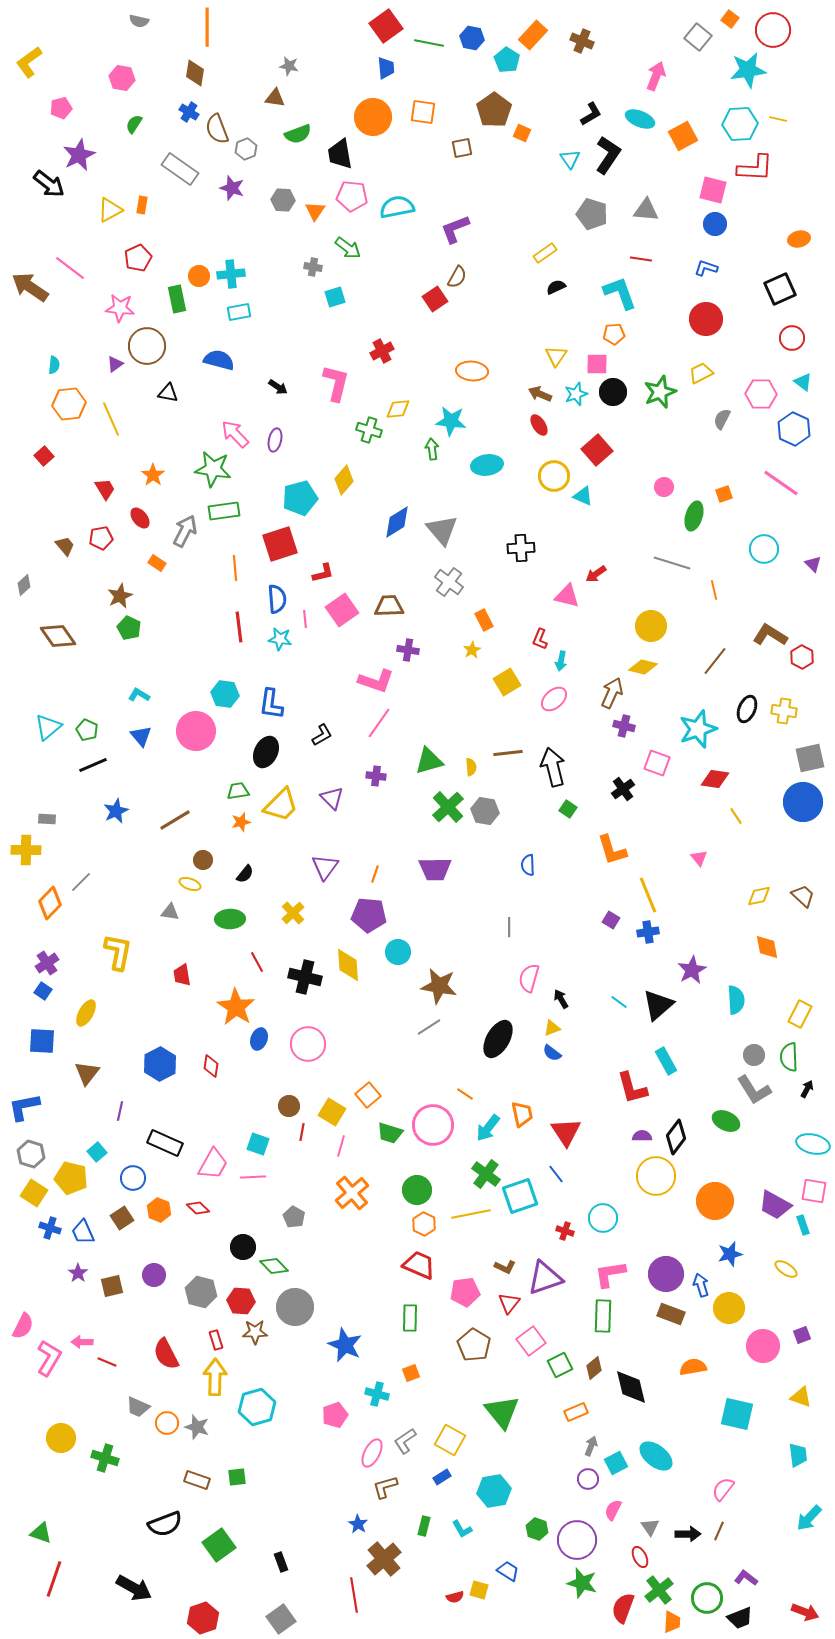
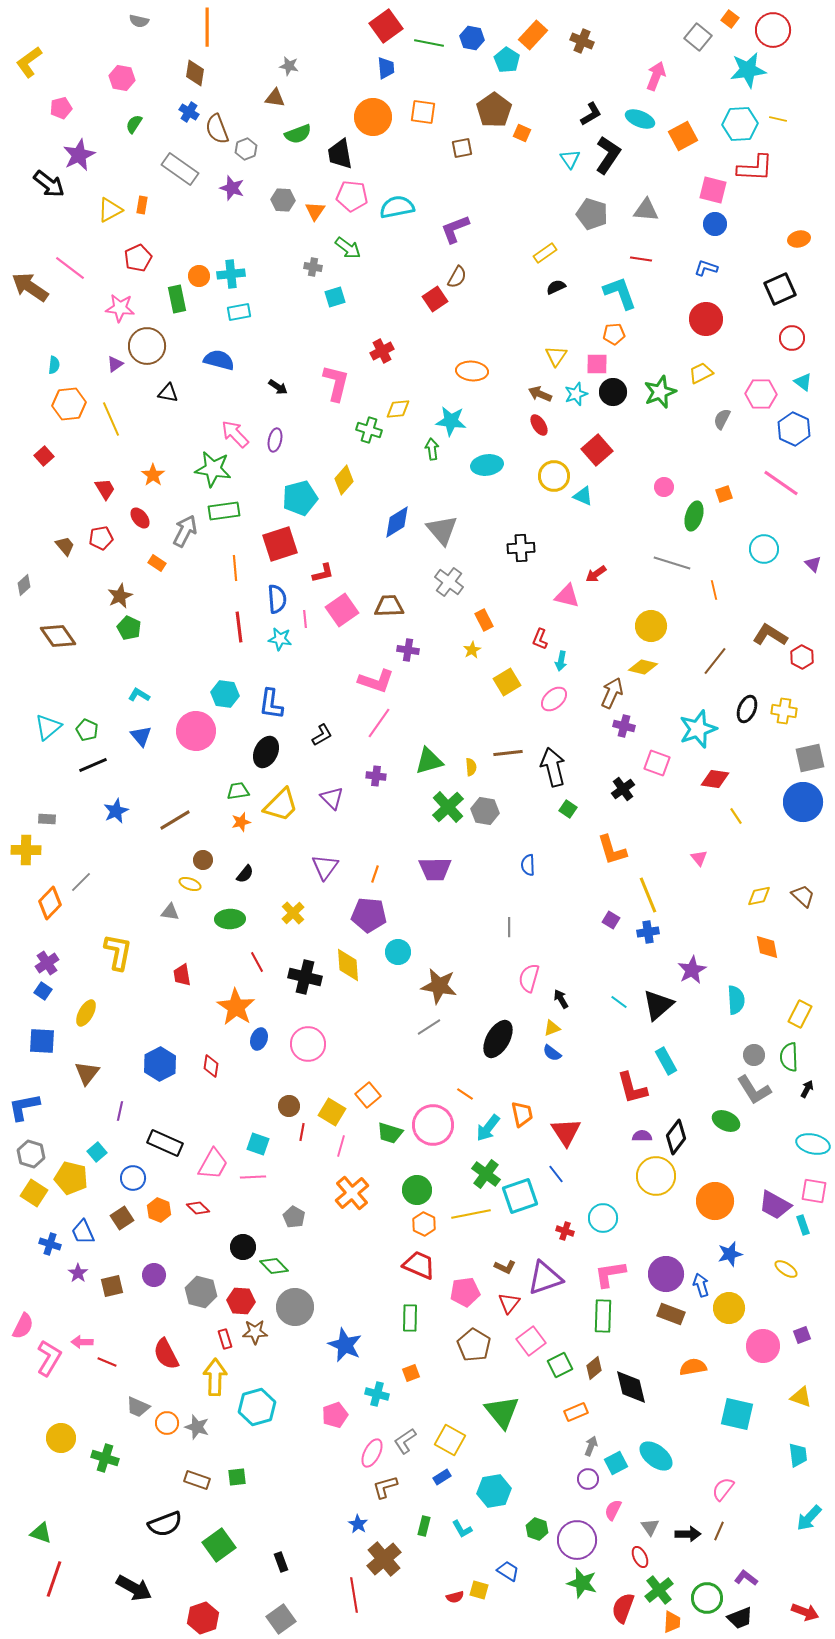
blue cross at (50, 1228): moved 16 px down
red rectangle at (216, 1340): moved 9 px right, 1 px up
